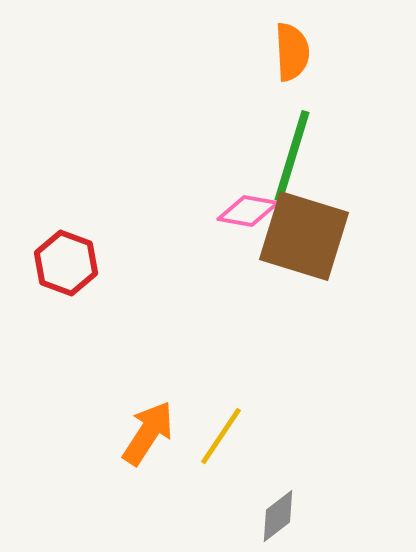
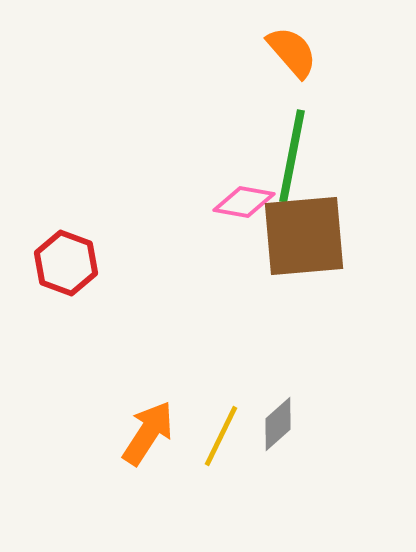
orange semicircle: rotated 38 degrees counterclockwise
green line: rotated 6 degrees counterclockwise
pink diamond: moved 4 px left, 9 px up
brown square: rotated 22 degrees counterclockwise
yellow line: rotated 8 degrees counterclockwise
gray diamond: moved 92 px up; rotated 4 degrees counterclockwise
